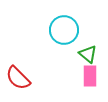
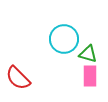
cyan circle: moved 9 px down
green triangle: rotated 24 degrees counterclockwise
